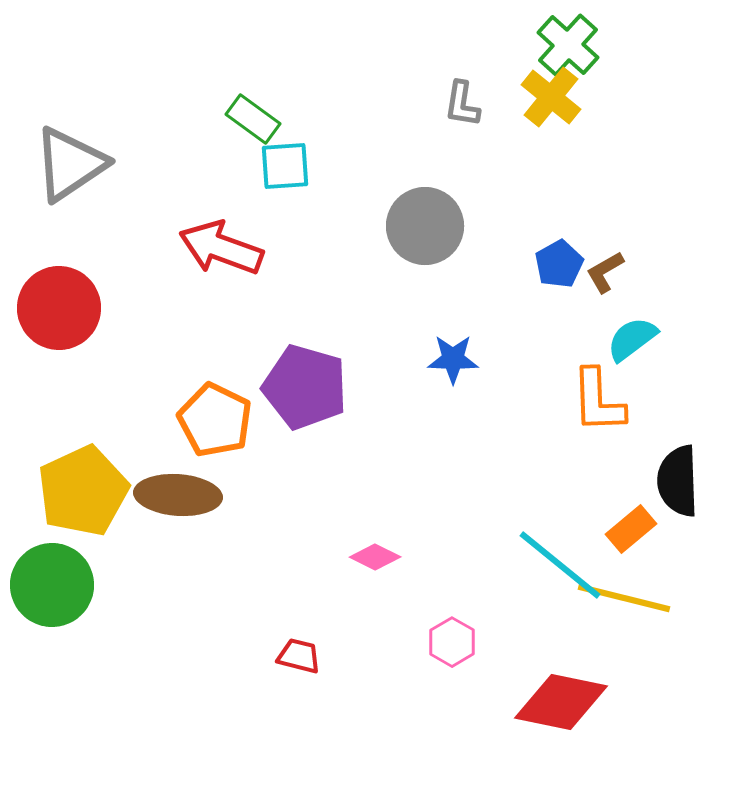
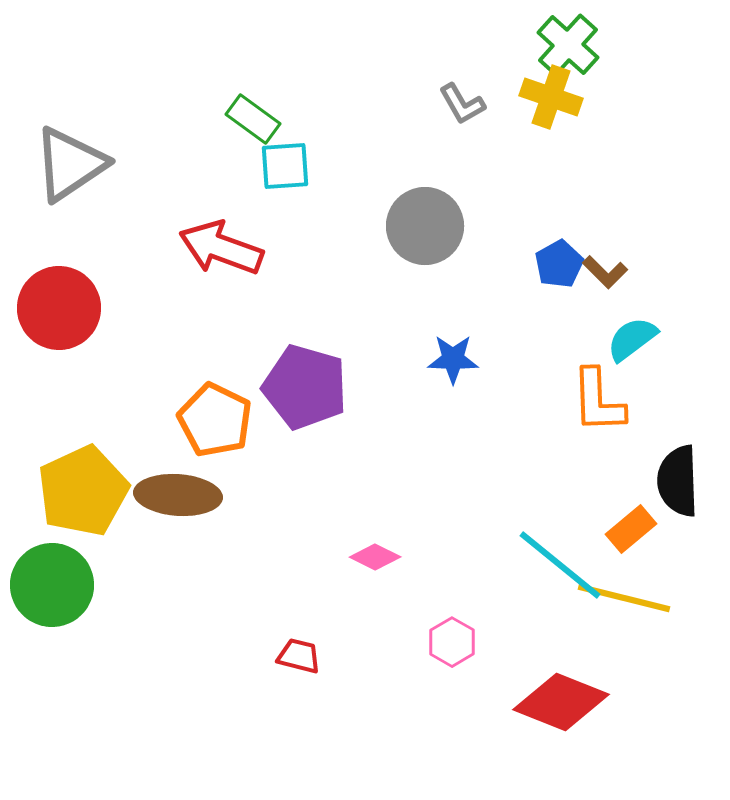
yellow cross: rotated 20 degrees counterclockwise
gray L-shape: rotated 39 degrees counterclockwise
brown L-shape: rotated 105 degrees counterclockwise
red diamond: rotated 10 degrees clockwise
